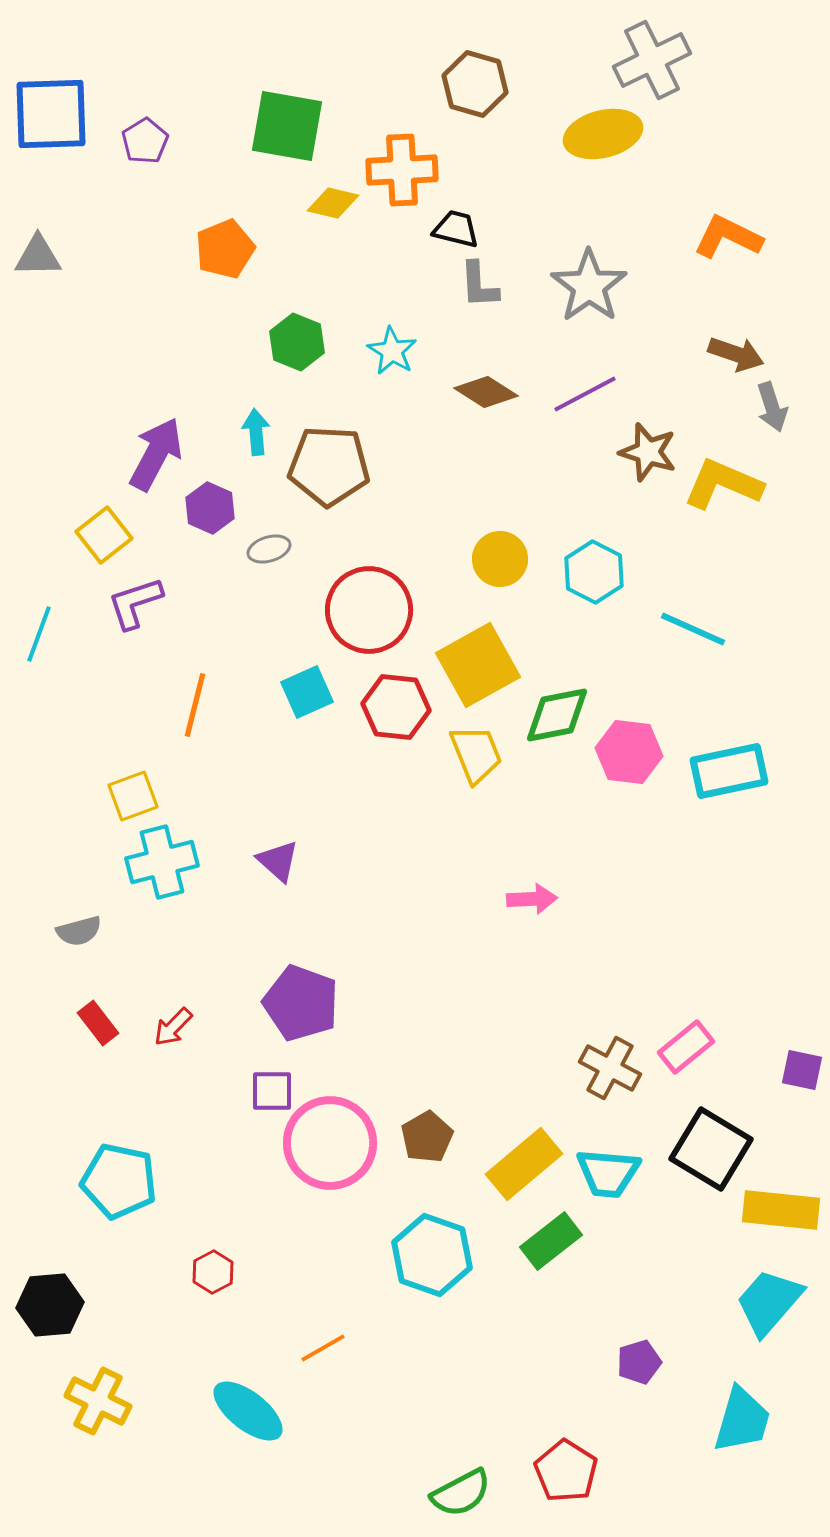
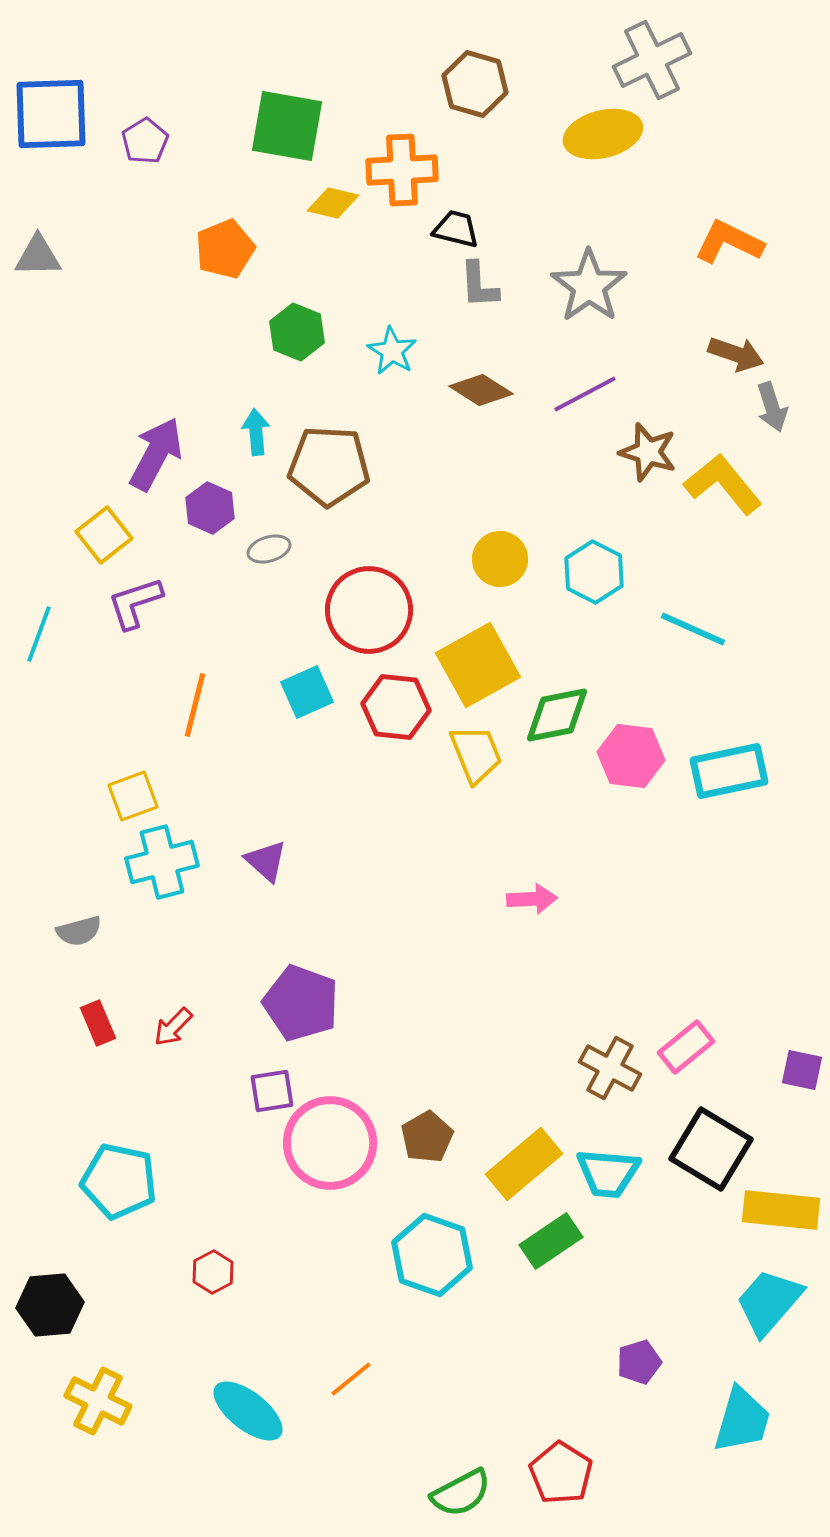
orange L-shape at (728, 237): moved 1 px right, 5 px down
green hexagon at (297, 342): moved 10 px up
brown diamond at (486, 392): moved 5 px left, 2 px up
yellow L-shape at (723, 484): rotated 28 degrees clockwise
pink hexagon at (629, 752): moved 2 px right, 4 px down
purple triangle at (278, 861): moved 12 px left
red rectangle at (98, 1023): rotated 15 degrees clockwise
purple square at (272, 1091): rotated 9 degrees counterclockwise
green rectangle at (551, 1241): rotated 4 degrees clockwise
orange line at (323, 1348): moved 28 px right, 31 px down; rotated 9 degrees counterclockwise
red pentagon at (566, 1471): moved 5 px left, 2 px down
